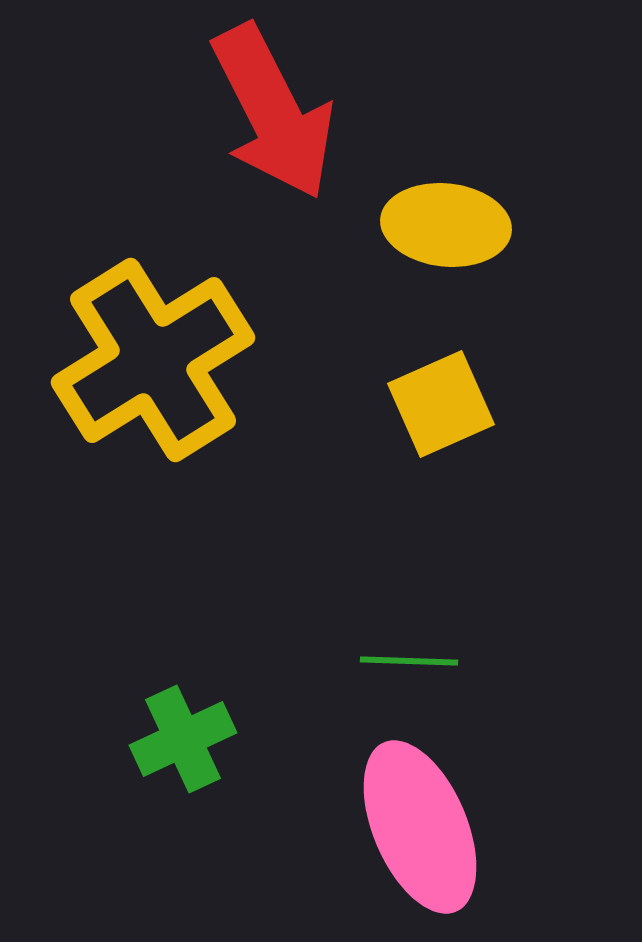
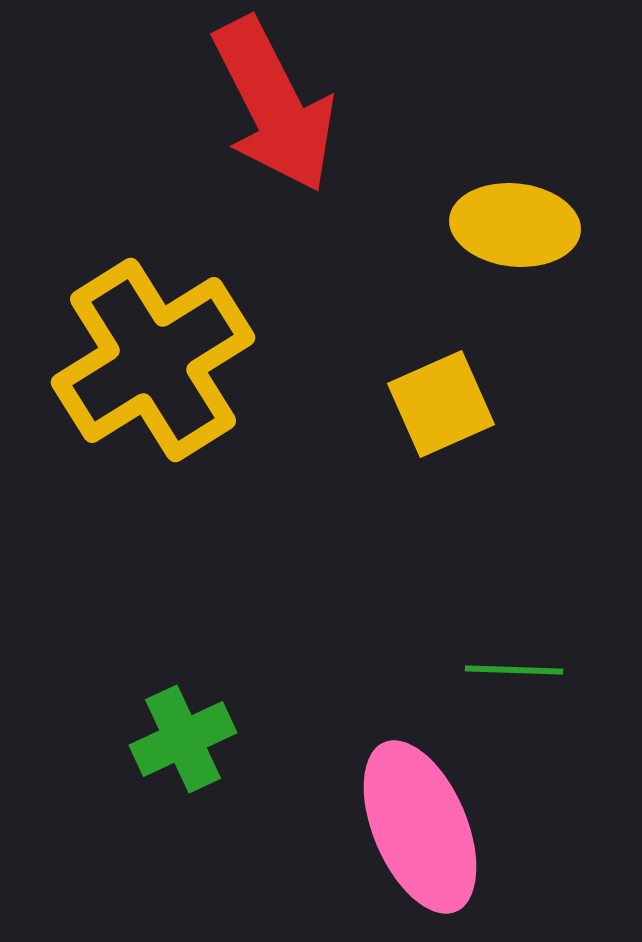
red arrow: moved 1 px right, 7 px up
yellow ellipse: moved 69 px right
green line: moved 105 px right, 9 px down
